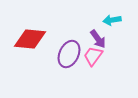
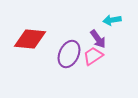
pink trapezoid: rotated 20 degrees clockwise
